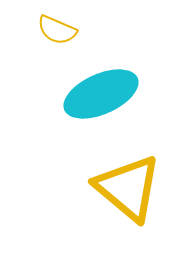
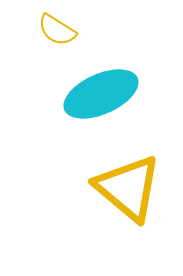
yellow semicircle: rotated 9 degrees clockwise
